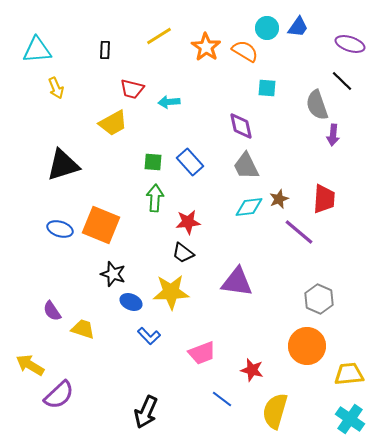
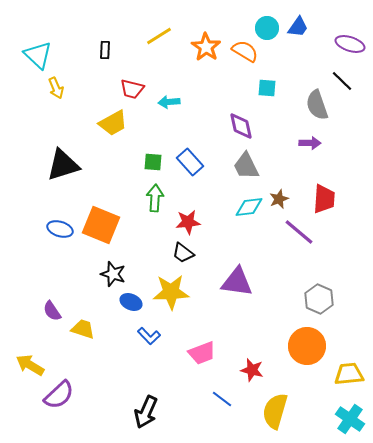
cyan triangle at (37, 50): moved 1 px right, 5 px down; rotated 48 degrees clockwise
purple arrow at (333, 135): moved 23 px left, 8 px down; rotated 95 degrees counterclockwise
